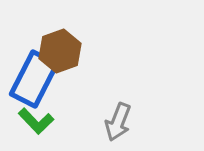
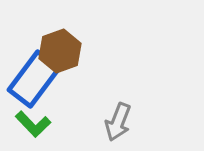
blue rectangle: rotated 10 degrees clockwise
green L-shape: moved 3 px left, 3 px down
